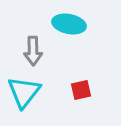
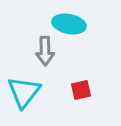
gray arrow: moved 12 px right
